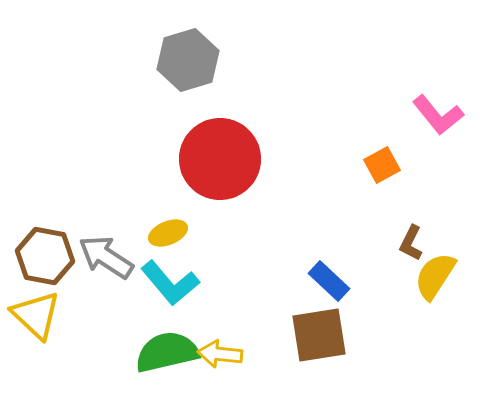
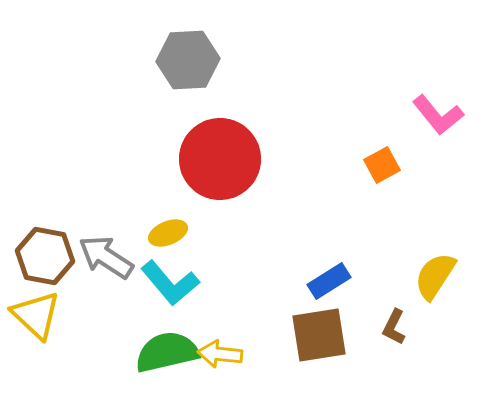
gray hexagon: rotated 14 degrees clockwise
brown L-shape: moved 17 px left, 84 px down
blue rectangle: rotated 75 degrees counterclockwise
